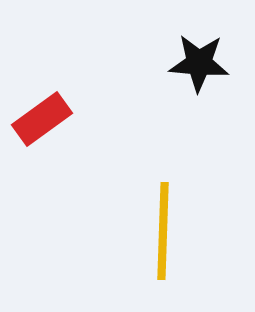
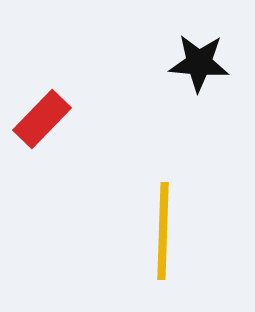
red rectangle: rotated 10 degrees counterclockwise
